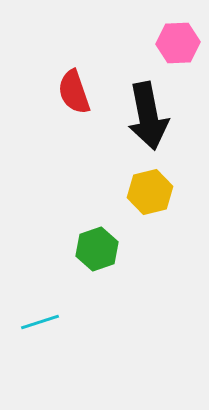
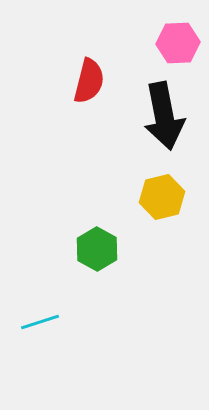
red semicircle: moved 15 px right, 11 px up; rotated 147 degrees counterclockwise
black arrow: moved 16 px right
yellow hexagon: moved 12 px right, 5 px down
green hexagon: rotated 12 degrees counterclockwise
